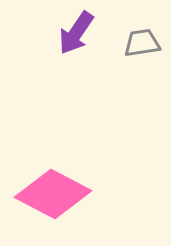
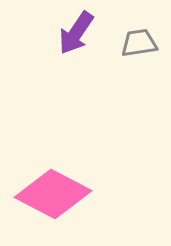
gray trapezoid: moved 3 px left
